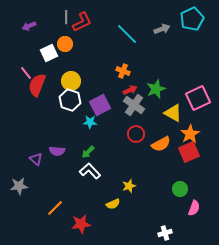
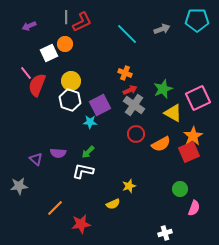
cyan pentagon: moved 5 px right, 1 px down; rotated 25 degrees clockwise
orange cross: moved 2 px right, 2 px down
green star: moved 7 px right
orange star: moved 3 px right, 2 px down
purple semicircle: moved 1 px right, 2 px down
white L-shape: moved 7 px left; rotated 35 degrees counterclockwise
